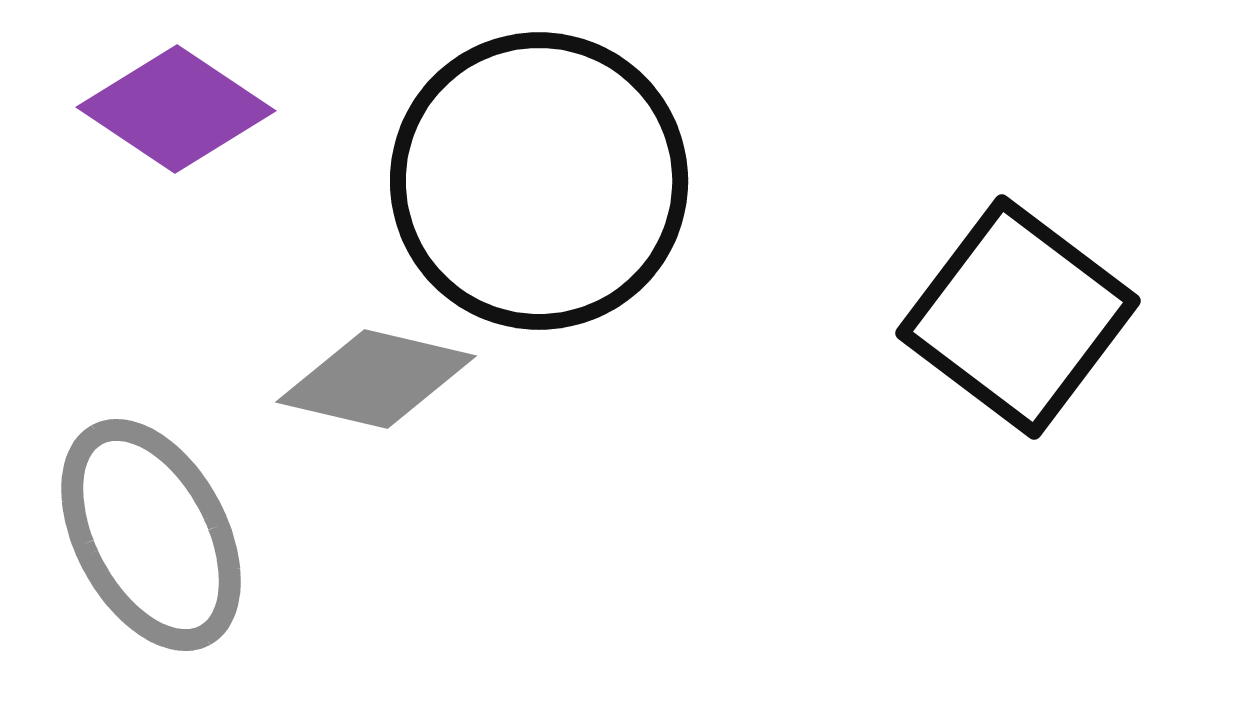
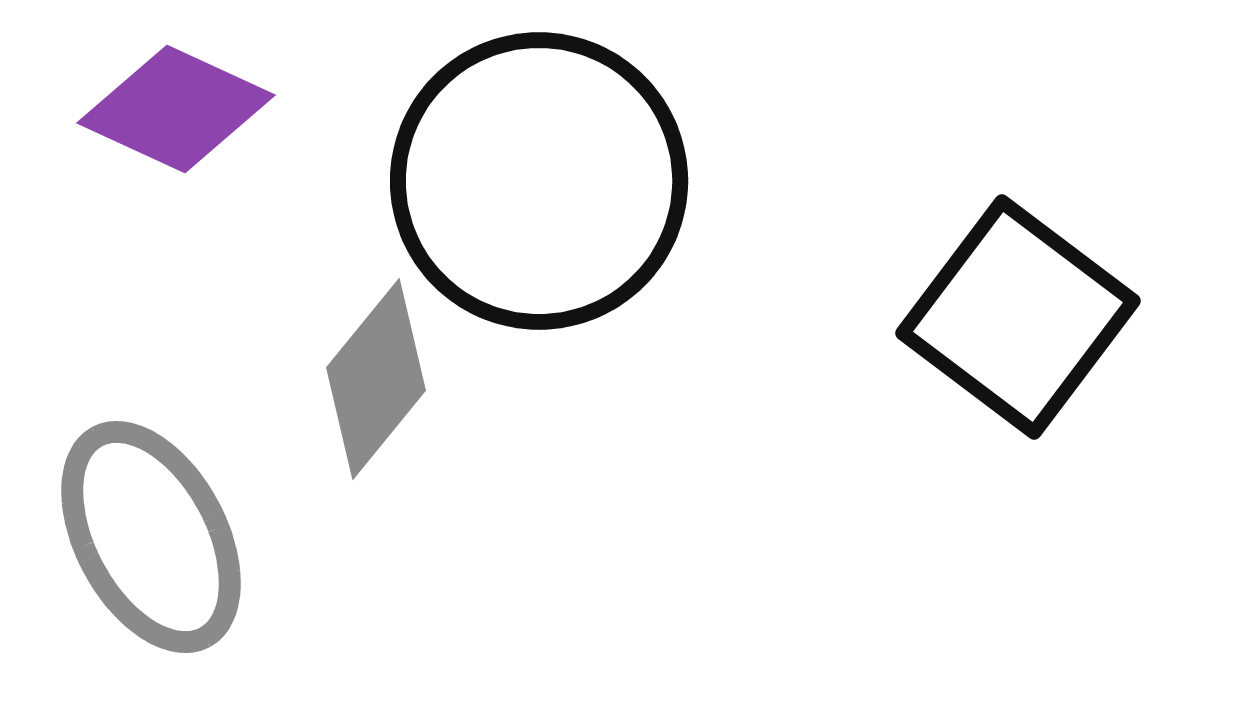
purple diamond: rotated 9 degrees counterclockwise
gray diamond: rotated 64 degrees counterclockwise
gray ellipse: moved 2 px down
